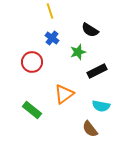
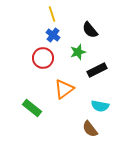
yellow line: moved 2 px right, 3 px down
black semicircle: rotated 18 degrees clockwise
blue cross: moved 1 px right, 3 px up
red circle: moved 11 px right, 4 px up
black rectangle: moved 1 px up
orange triangle: moved 5 px up
cyan semicircle: moved 1 px left
green rectangle: moved 2 px up
